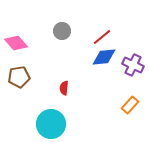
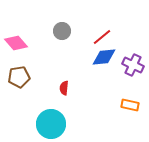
orange rectangle: rotated 60 degrees clockwise
